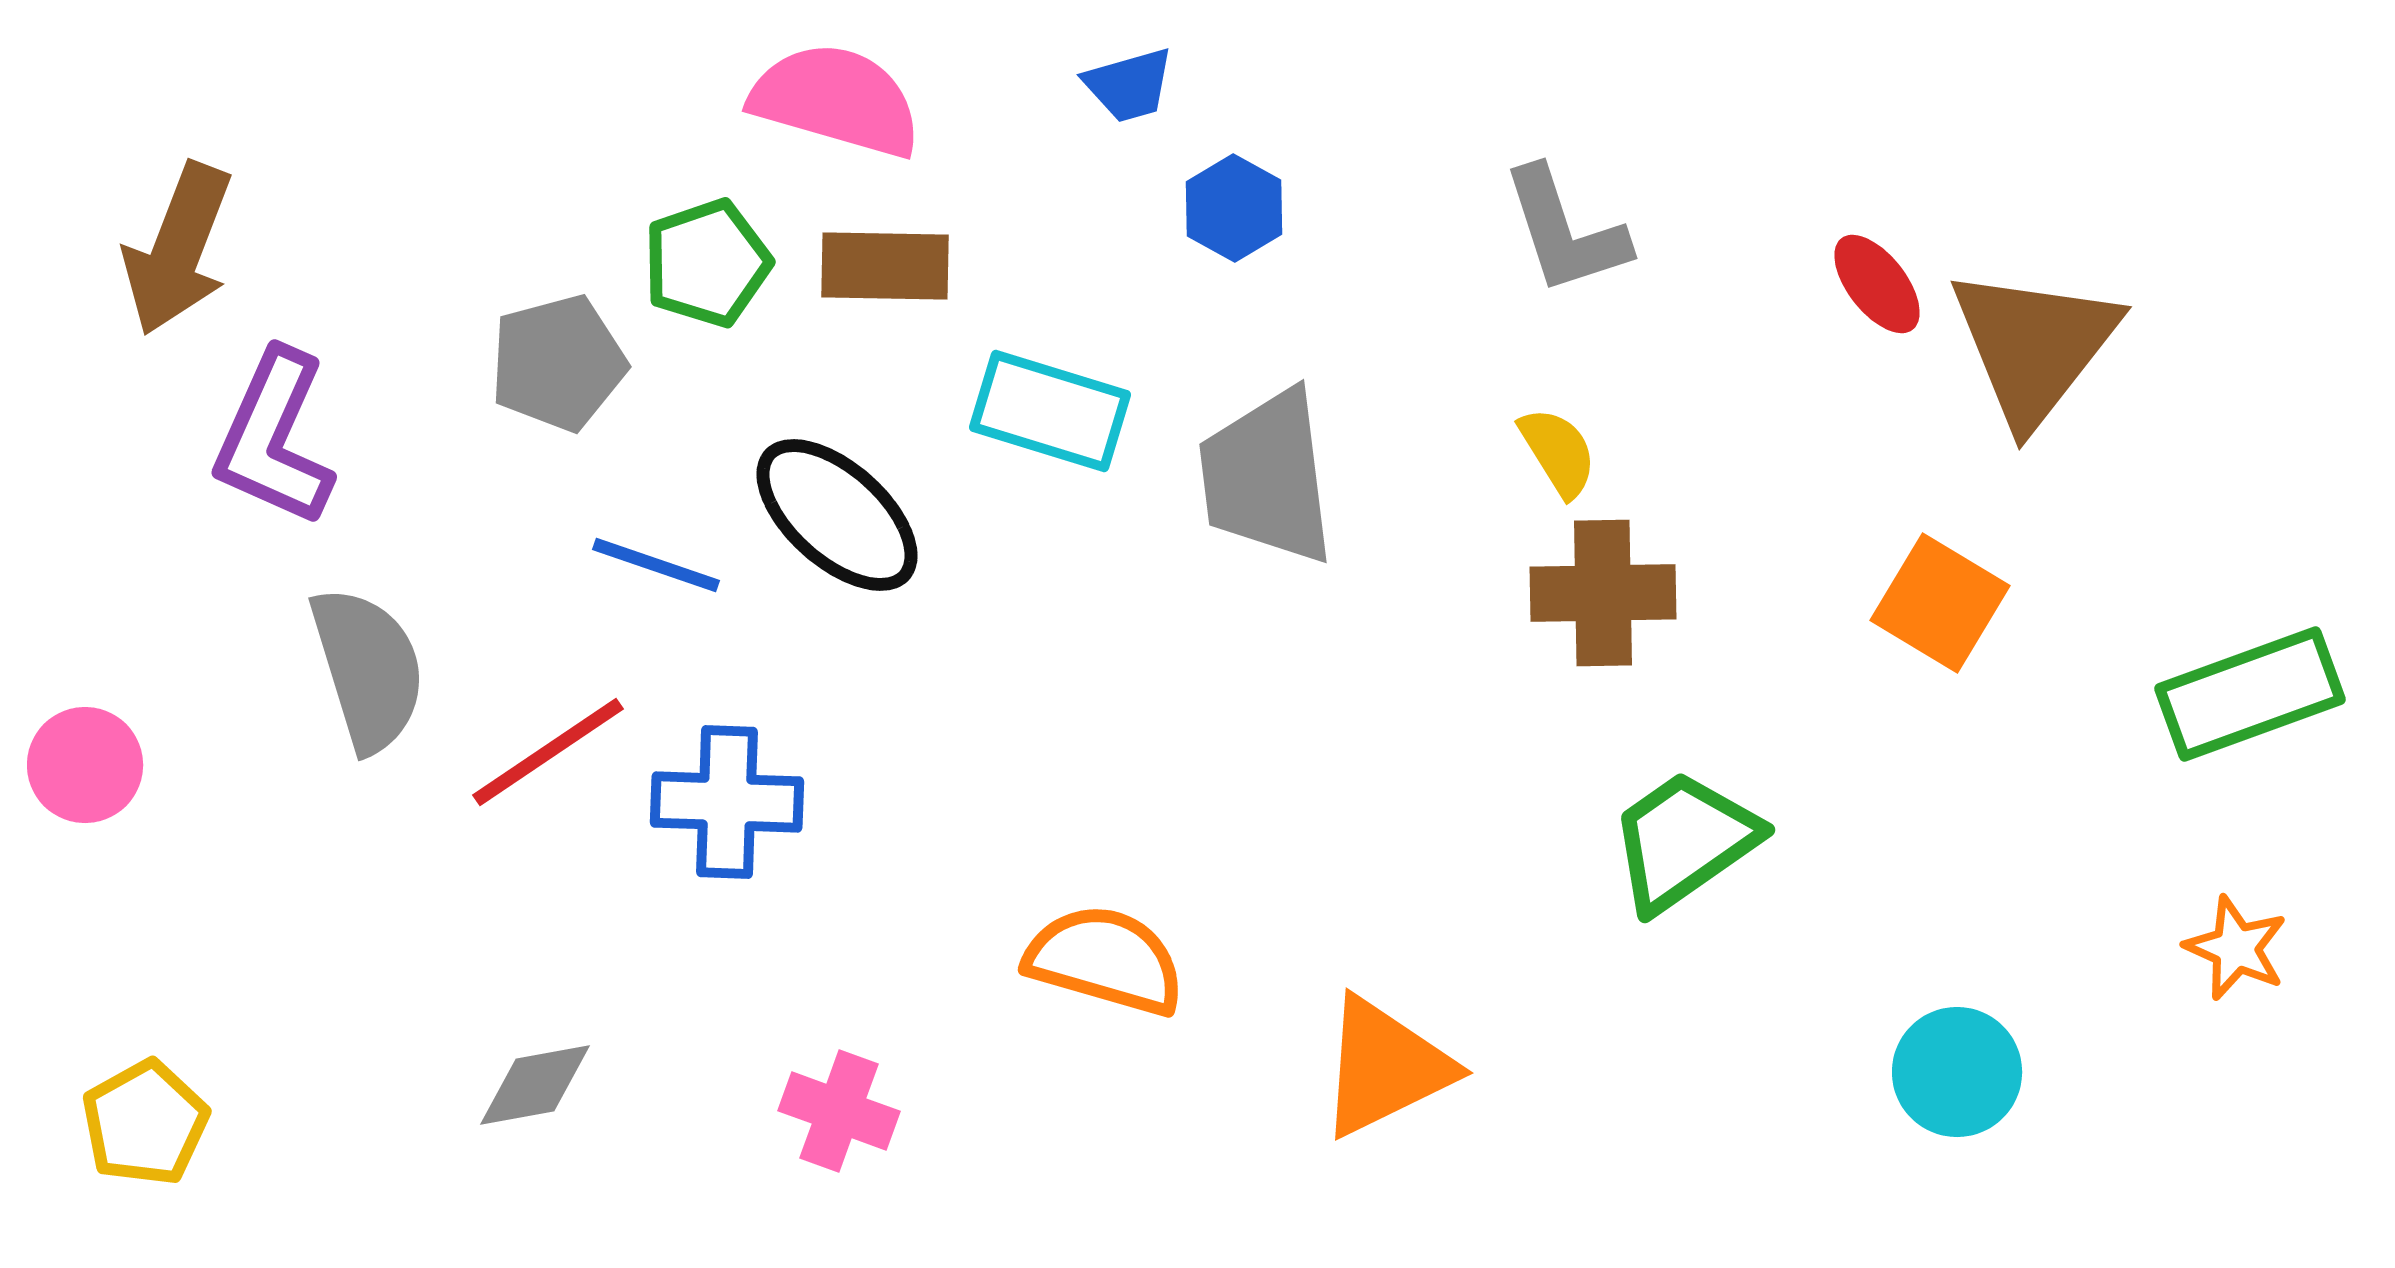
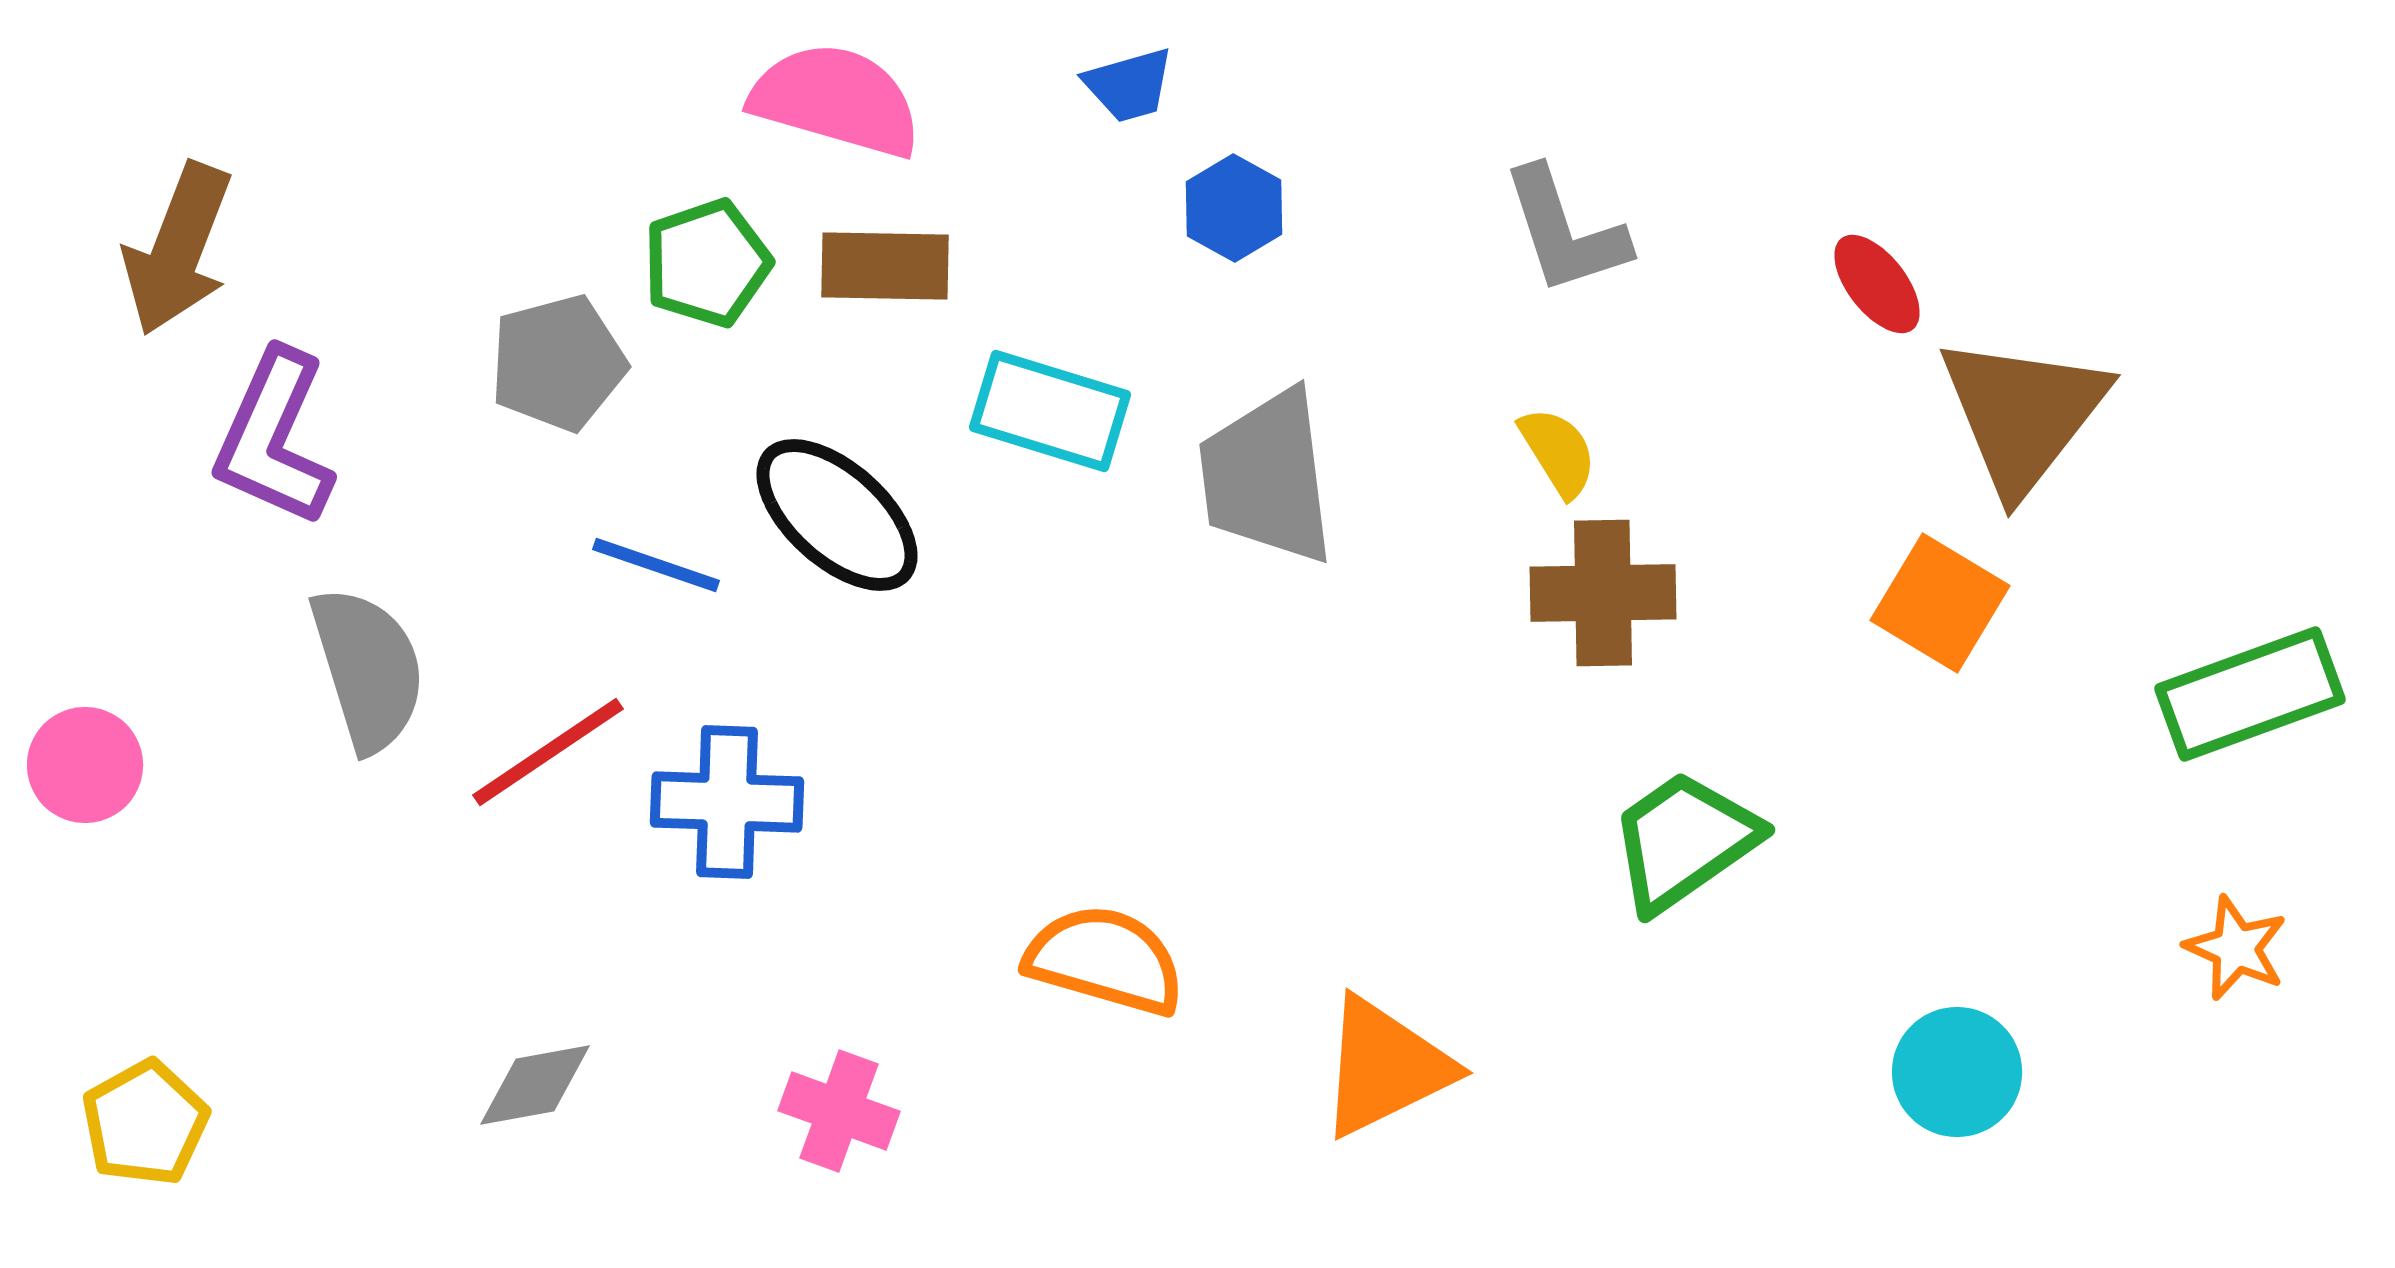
brown triangle: moved 11 px left, 68 px down
